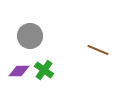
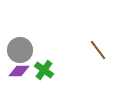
gray circle: moved 10 px left, 14 px down
brown line: rotated 30 degrees clockwise
